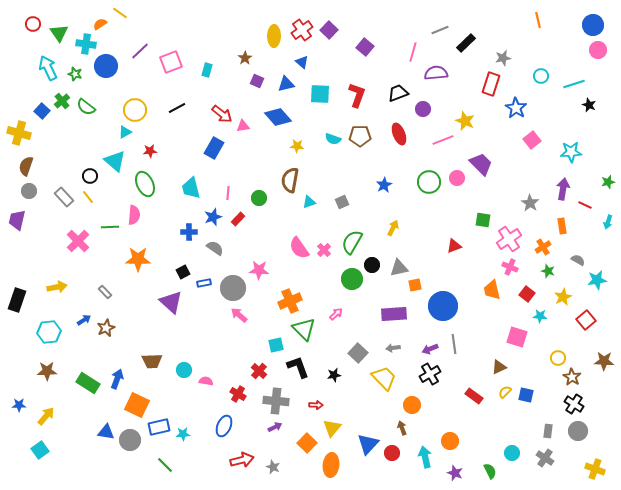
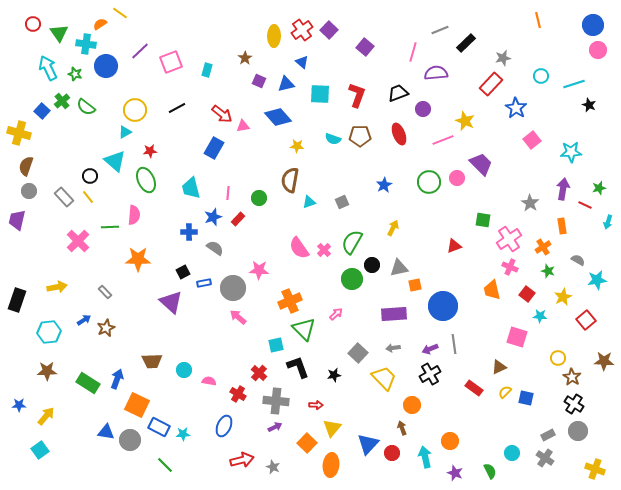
purple square at (257, 81): moved 2 px right
red rectangle at (491, 84): rotated 25 degrees clockwise
green star at (608, 182): moved 9 px left, 6 px down
green ellipse at (145, 184): moved 1 px right, 4 px up
pink arrow at (239, 315): moved 1 px left, 2 px down
red cross at (259, 371): moved 2 px down
pink semicircle at (206, 381): moved 3 px right
blue square at (526, 395): moved 3 px down
red rectangle at (474, 396): moved 8 px up
blue rectangle at (159, 427): rotated 40 degrees clockwise
gray rectangle at (548, 431): moved 4 px down; rotated 56 degrees clockwise
